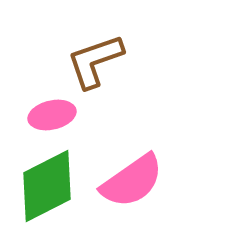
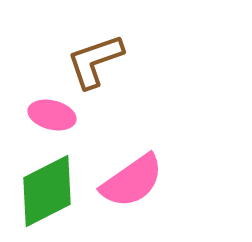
pink ellipse: rotated 27 degrees clockwise
green diamond: moved 5 px down
